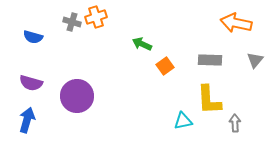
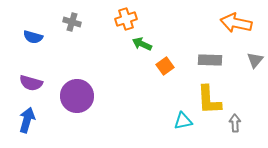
orange cross: moved 30 px right, 2 px down
